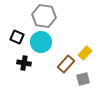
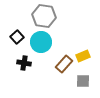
black square: rotated 24 degrees clockwise
yellow rectangle: moved 2 px left, 3 px down; rotated 24 degrees clockwise
brown rectangle: moved 2 px left
gray square: moved 2 px down; rotated 16 degrees clockwise
